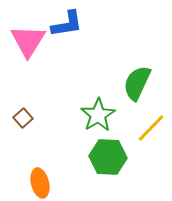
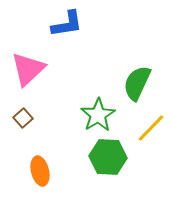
pink triangle: moved 28 px down; rotated 15 degrees clockwise
orange ellipse: moved 12 px up
